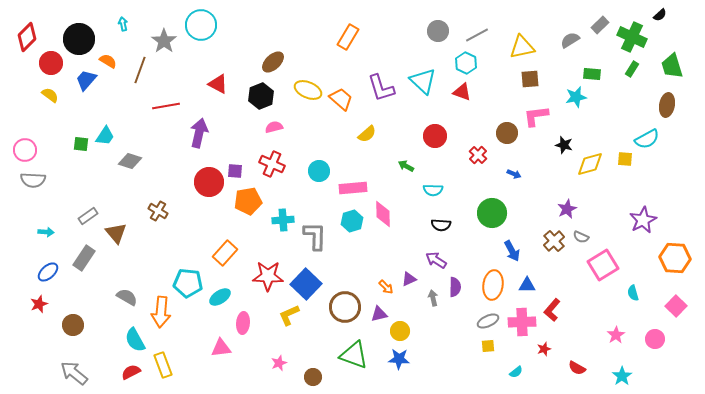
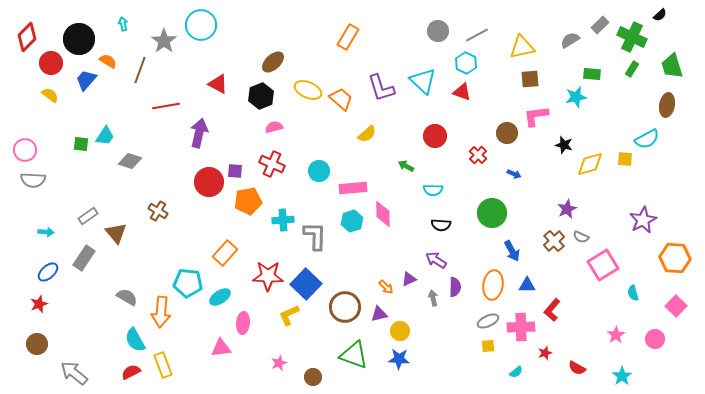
pink cross at (522, 322): moved 1 px left, 5 px down
brown circle at (73, 325): moved 36 px left, 19 px down
red star at (544, 349): moved 1 px right, 4 px down
